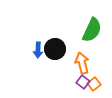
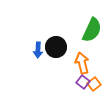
black circle: moved 1 px right, 2 px up
